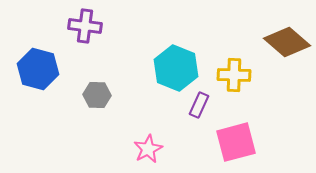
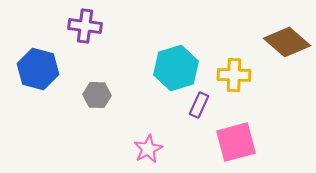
cyan hexagon: rotated 21 degrees clockwise
